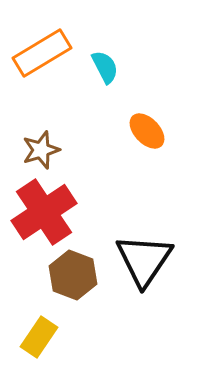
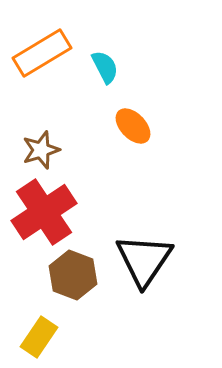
orange ellipse: moved 14 px left, 5 px up
